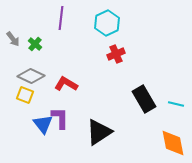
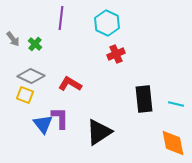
cyan hexagon: rotated 10 degrees counterclockwise
red L-shape: moved 4 px right
black rectangle: rotated 24 degrees clockwise
